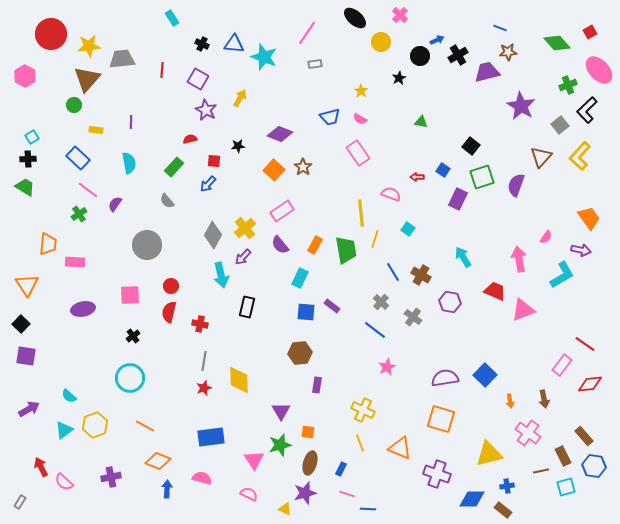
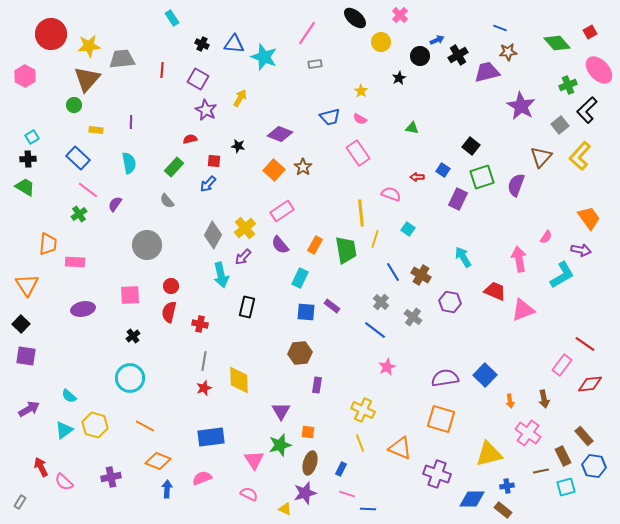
green triangle at (421, 122): moved 9 px left, 6 px down
black star at (238, 146): rotated 16 degrees clockwise
yellow hexagon at (95, 425): rotated 25 degrees counterclockwise
pink semicircle at (202, 478): rotated 36 degrees counterclockwise
